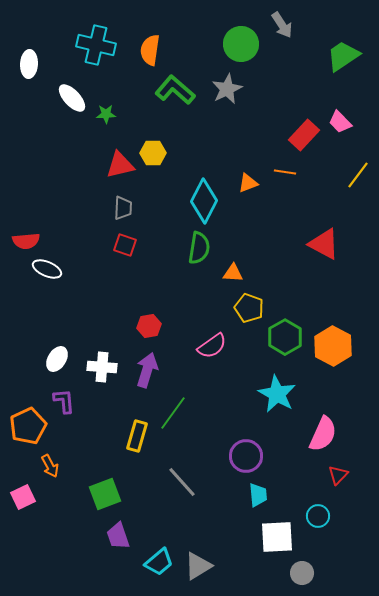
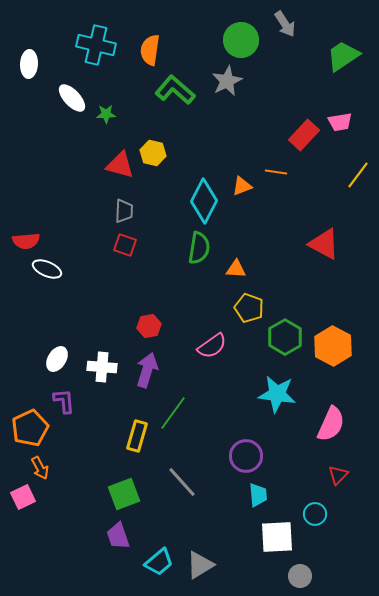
gray arrow at (282, 25): moved 3 px right, 1 px up
green circle at (241, 44): moved 4 px up
gray star at (227, 89): moved 8 px up
pink trapezoid at (340, 122): rotated 55 degrees counterclockwise
yellow hexagon at (153, 153): rotated 15 degrees clockwise
red triangle at (120, 165): rotated 28 degrees clockwise
orange line at (285, 172): moved 9 px left
orange triangle at (248, 183): moved 6 px left, 3 px down
gray trapezoid at (123, 208): moved 1 px right, 3 px down
orange triangle at (233, 273): moved 3 px right, 4 px up
cyan star at (277, 394): rotated 21 degrees counterclockwise
orange pentagon at (28, 426): moved 2 px right, 2 px down
pink semicircle at (323, 434): moved 8 px right, 10 px up
orange arrow at (50, 466): moved 10 px left, 2 px down
green square at (105, 494): moved 19 px right
cyan circle at (318, 516): moved 3 px left, 2 px up
gray triangle at (198, 566): moved 2 px right, 1 px up
gray circle at (302, 573): moved 2 px left, 3 px down
